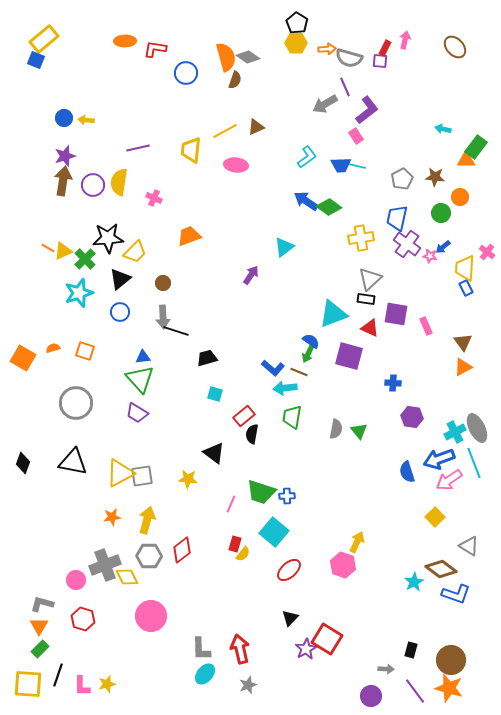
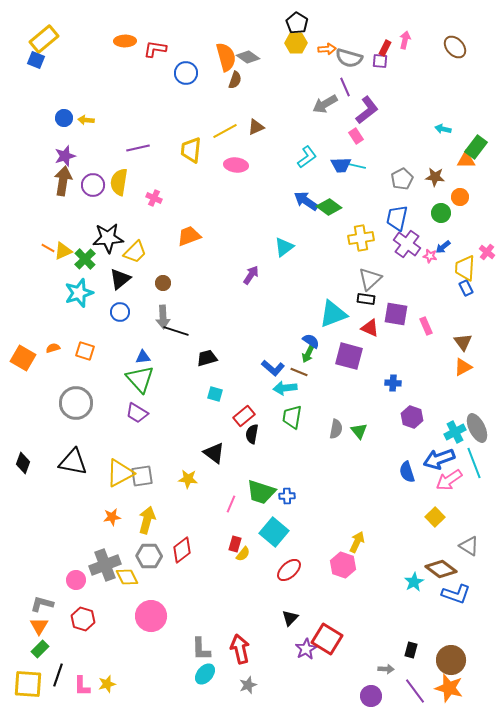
purple hexagon at (412, 417): rotated 10 degrees clockwise
